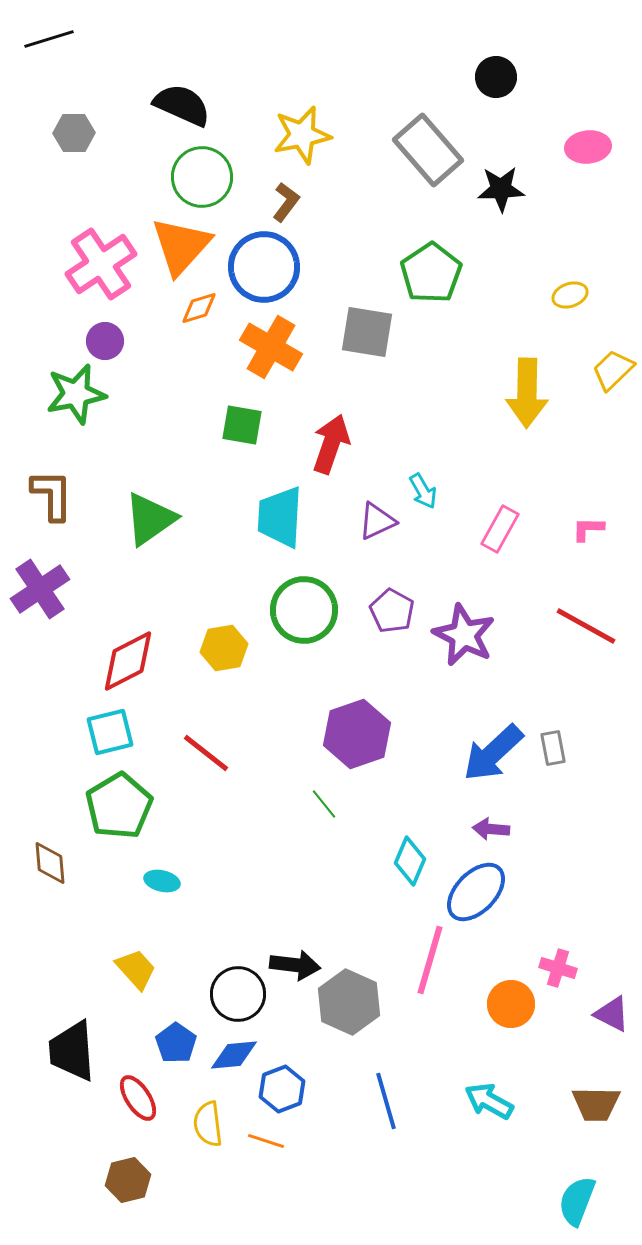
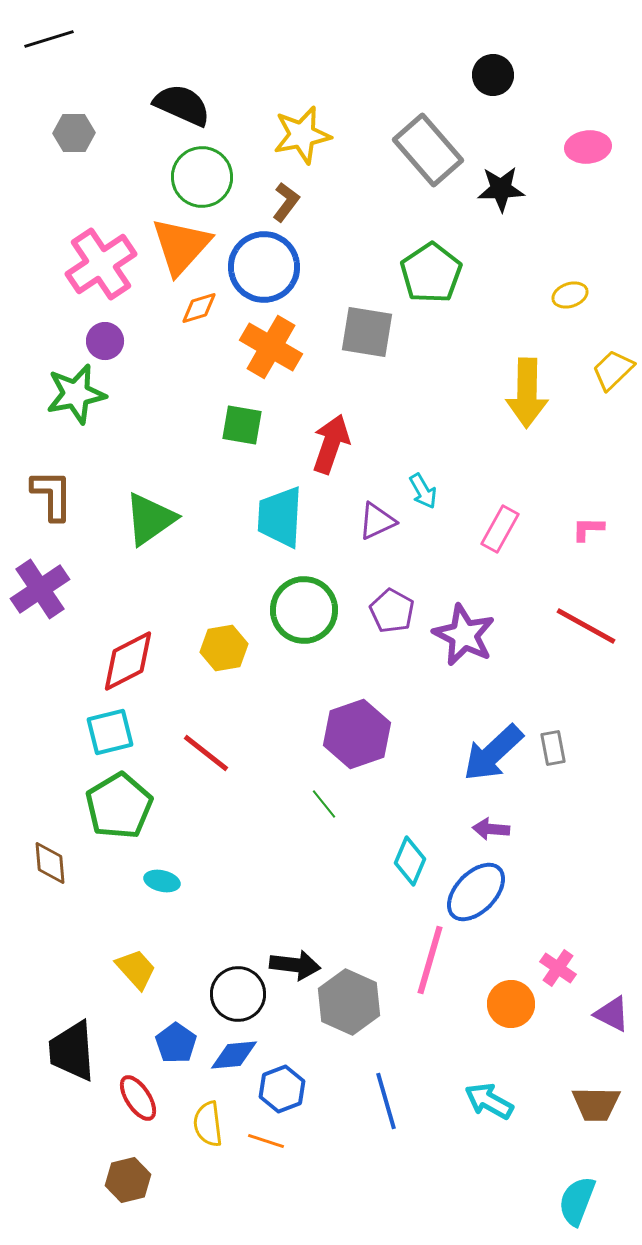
black circle at (496, 77): moved 3 px left, 2 px up
pink cross at (558, 968): rotated 18 degrees clockwise
